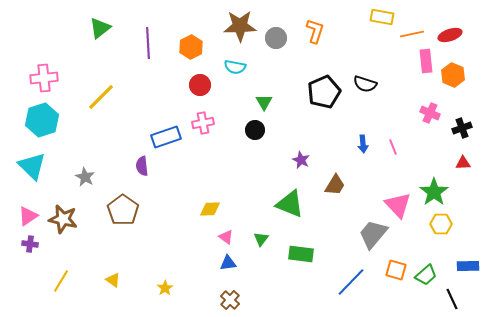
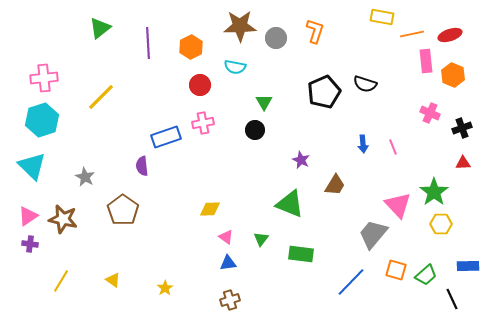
brown cross at (230, 300): rotated 30 degrees clockwise
